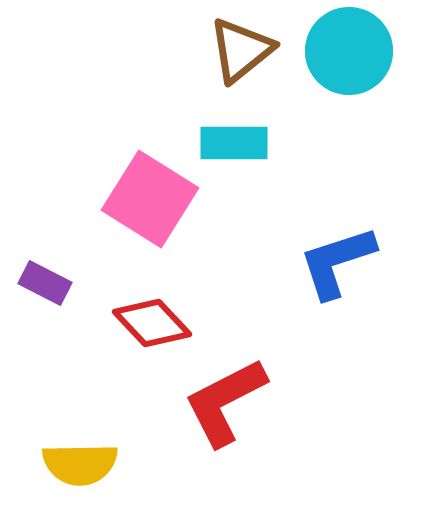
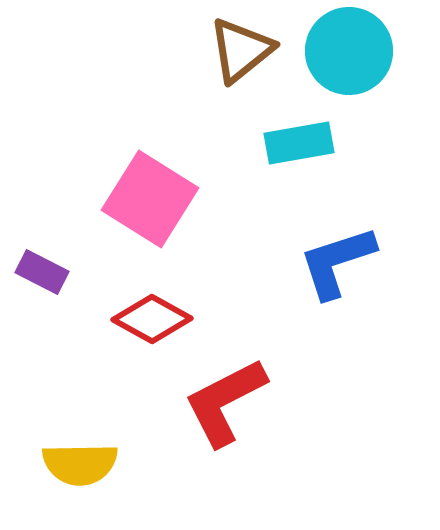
cyan rectangle: moved 65 px right; rotated 10 degrees counterclockwise
purple rectangle: moved 3 px left, 11 px up
red diamond: moved 4 px up; rotated 18 degrees counterclockwise
